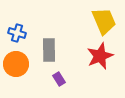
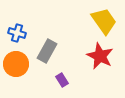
yellow trapezoid: rotated 12 degrees counterclockwise
gray rectangle: moved 2 px left, 1 px down; rotated 30 degrees clockwise
red star: rotated 24 degrees counterclockwise
purple rectangle: moved 3 px right, 1 px down
